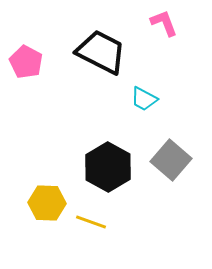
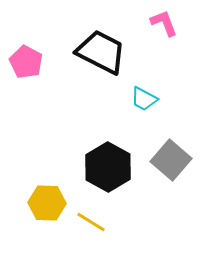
yellow line: rotated 12 degrees clockwise
